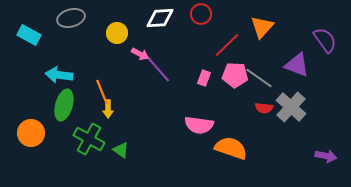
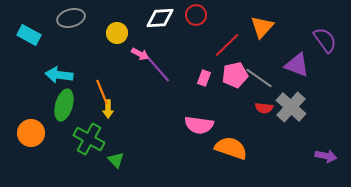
red circle: moved 5 px left, 1 px down
pink pentagon: rotated 15 degrees counterclockwise
green triangle: moved 5 px left, 10 px down; rotated 12 degrees clockwise
